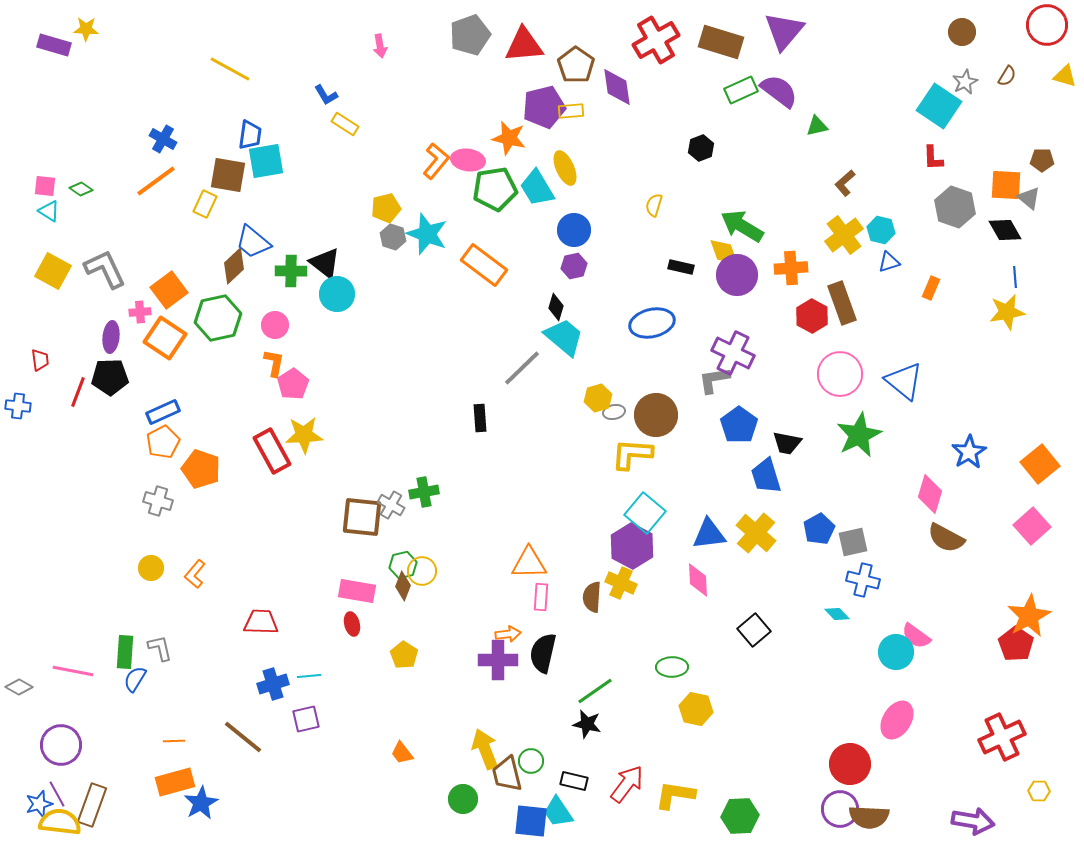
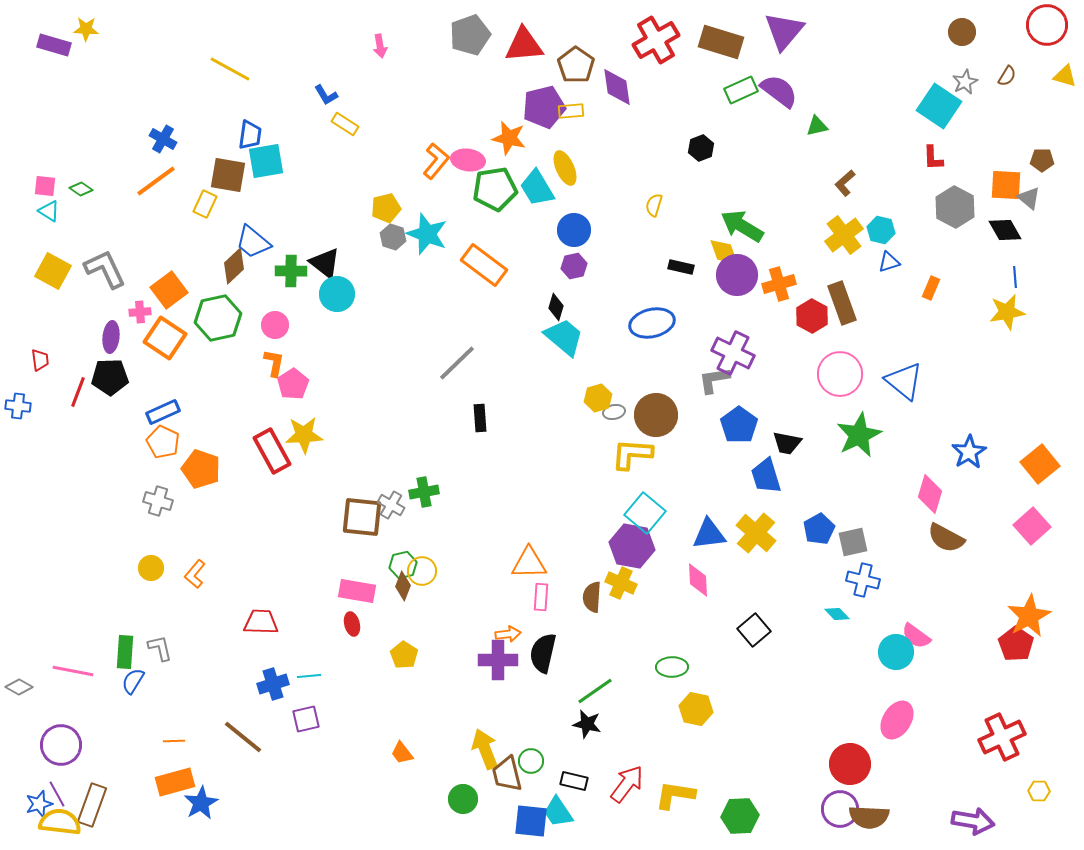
gray hexagon at (955, 207): rotated 9 degrees clockwise
orange cross at (791, 268): moved 12 px left, 16 px down; rotated 12 degrees counterclockwise
gray line at (522, 368): moved 65 px left, 5 px up
orange pentagon at (163, 442): rotated 20 degrees counterclockwise
purple hexagon at (632, 546): rotated 18 degrees counterclockwise
blue semicircle at (135, 679): moved 2 px left, 2 px down
